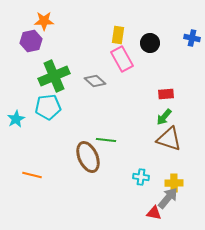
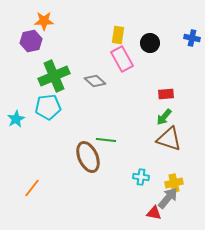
orange line: moved 13 px down; rotated 66 degrees counterclockwise
yellow cross: rotated 12 degrees counterclockwise
